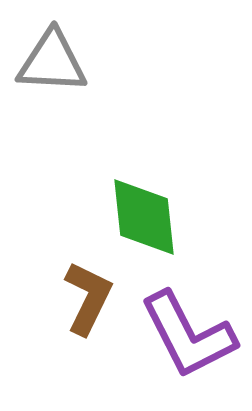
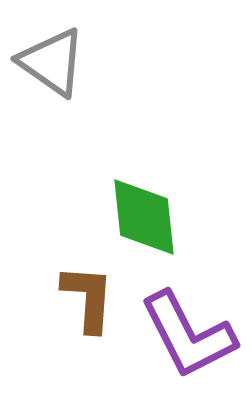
gray triangle: rotated 32 degrees clockwise
brown L-shape: rotated 22 degrees counterclockwise
